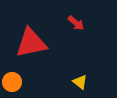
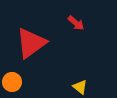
red triangle: rotated 24 degrees counterclockwise
yellow triangle: moved 5 px down
